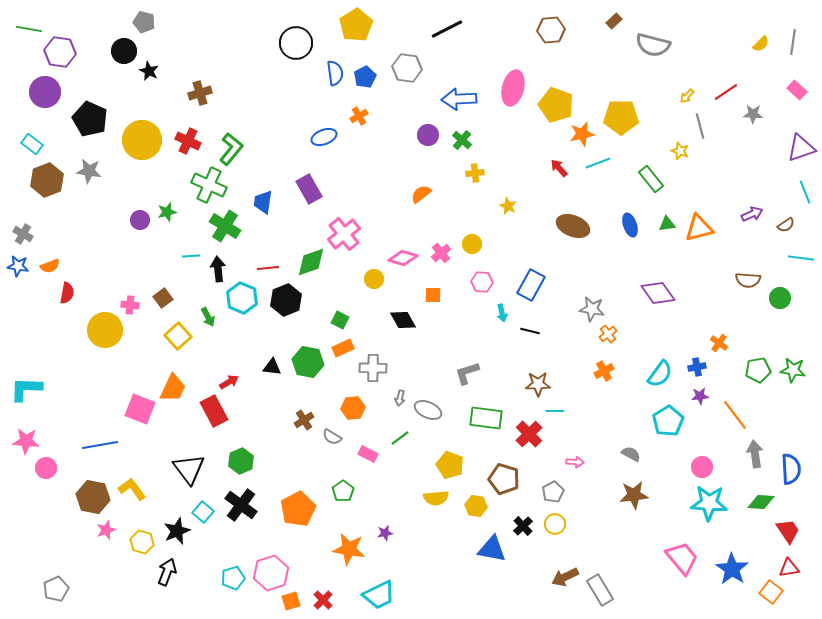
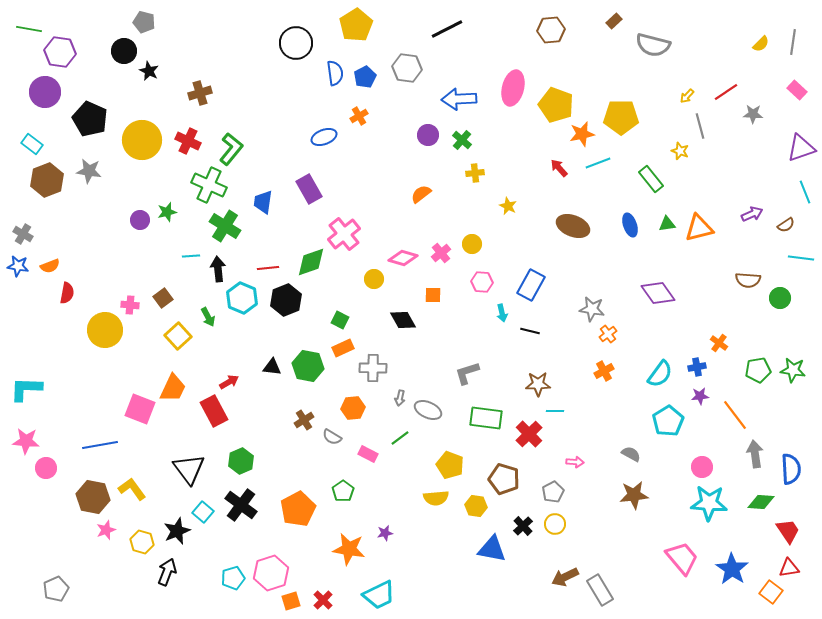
green hexagon at (308, 362): moved 4 px down
